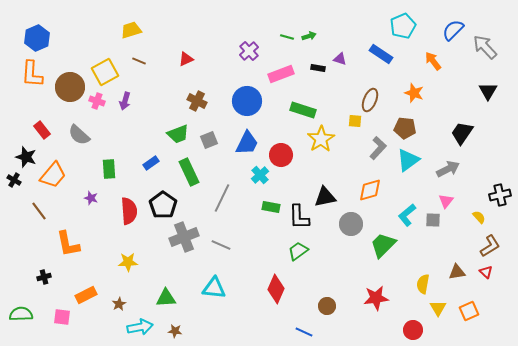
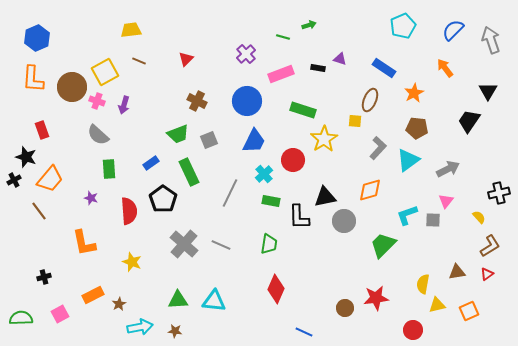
yellow trapezoid at (131, 30): rotated 10 degrees clockwise
green arrow at (309, 36): moved 11 px up
green line at (287, 37): moved 4 px left
gray arrow at (485, 47): moved 6 px right, 7 px up; rotated 24 degrees clockwise
purple cross at (249, 51): moved 3 px left, 3 px down
blue rectangle at (381, 54): moved 3 px right, 14 px down
red triangle at (186, 59): rotated 21 degrees counterclockwise
orange arrow at (433, 61): moved 12 px right, 7 px down
orange L-shape at (32, 74): moved 1 px right, 5 px down
brown circle at (70, 87): moved 2 px right
orange star at (414, 93): rotated 24 degrees clockwise
purple arrow at (125, 101): moved 1 px left, 4 px down
brown pentagon at (405, 128): moved 12 px right
red rectangle at (42, 130): rotated 18 degrees clockwise
black trapezoid at (462, 133): moved 7 px right, 12 px up
gray semicircle at (79, 135): moved 19 px right
yellow star at (321, 139): moved 3 px right
blue trapezoid at (247, 143): moved 7 px right, 2 px up
red circle at (281, 155): moved 12 px right, 5 px down
orange trapezoid at (53, 175): moved 3 px left, 4 px down
cyan cross at (260, 175): moved 4 px right, 1 px up
black cross at (14, 180): rotated 32 degrees clockwise
black cross at (500, 195): moved 1 px left, 2 px up
gray line at (222, 198): moved 8 px right, 5 px up
black pentagon at (163, 205): moved 6 px up
green rectangle at (271, 207): moved 6 px up
cyan L-shape at (407, 215): rotated 20 degrees clockwise
gray circle at (351, 224): moved 7 px left, 3 px up
gray cross at (184, 237): moved 7 px down; rotated 28 degrees counterclockwise
orange L-shape at (68, 244): moved 16 px right, 1 px up
green trapezoid at (298, 251): moved 29 px left, 7 px up; rotated 135 degrees clockwise
yellow star at (128, 262): moved 4 px right; rotated 24 degrees clockwise
red triangle at (486, 272): moved 1 px right, 2 px down; rotated 40 degrees clockwise
cyan triangle at (214, 288): moved 13 px down
orange rectangle at (86, 295): moved 7 px right
green triangle at (166, 298): moved 12 px right, 2 px down
brown circle at (327, 306): moved 18 px right, 2 px down
yellow triangle at (438, 308): moved 1 px left, 3 px up; rotated 48 degrees clockwise
green semicircle at (21, 314): moved 4 px down
pink square at (62, 317): moved 2 px left, 3 px up; rotated 36 degrees counterclockwise
